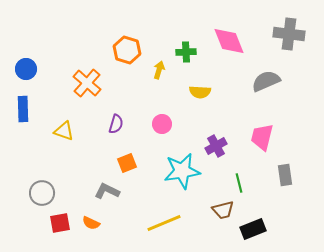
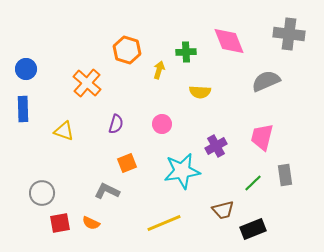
green line: moved 14 px right; rotated 60 degrees clockwise
